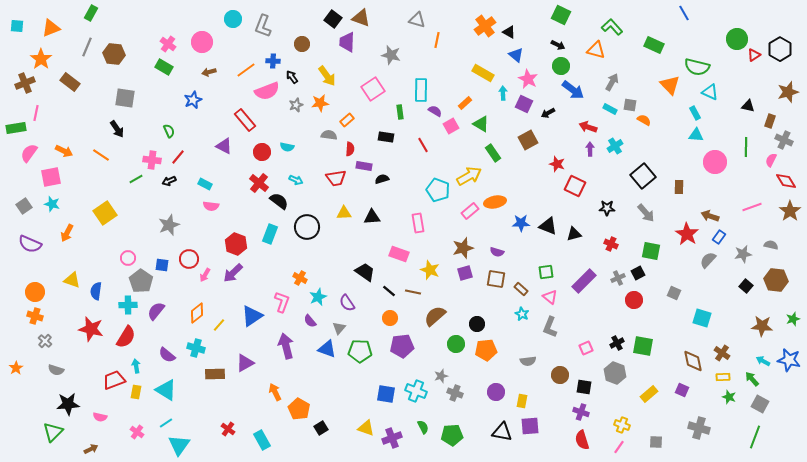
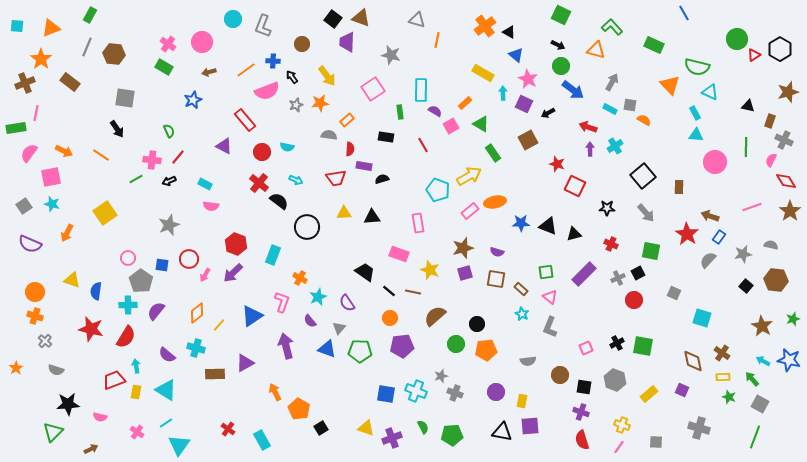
green rectangle at (91, 13): moved 1 px left, 2 px down
cyan rectangle at (270, 234): moved 3 px right, 21 px down
purple rectangle at (584, 281): moved 7 px up
brown star at (762, 326): rotated 25 degrees clockwise
gray hexagon at (615, 373): moved 7 px down
